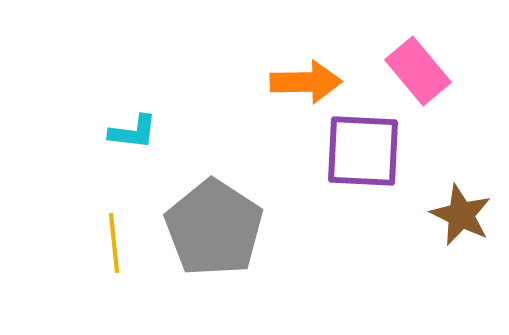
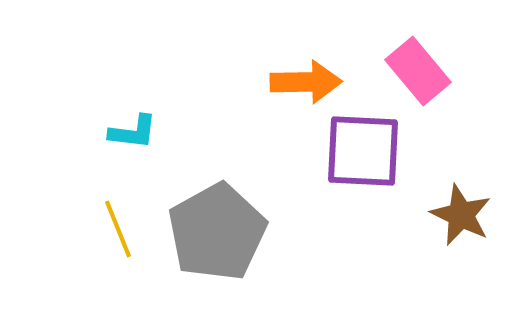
gray pentagon: moved 3 px right, 4 px down; rotated 10 degrees clockwise
yellow line: moved 4 px right, 14 px up; rotated 16 degrees counterclockwise
